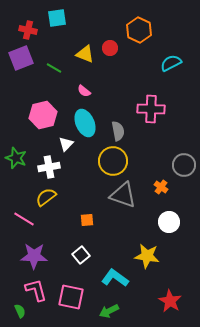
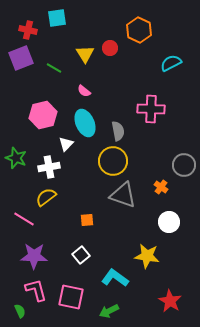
yellow triangle: rotated 36 degrees clockwise
